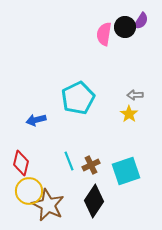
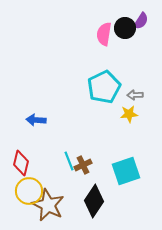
black circle: moved 1 px down
cyan pentagon: moved 26 px right, 11 px up
yellow star: rotated 30 degrees clockwise
blue arrow: rotated 18 degrees clockwise
brown cross: moved 8 px left
